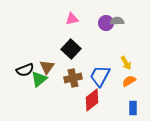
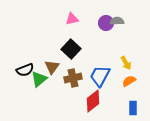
brown triangle: moved 5 px right
red diamond: moved 1 px right, 1 px down
